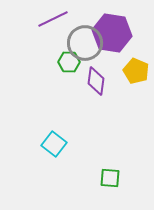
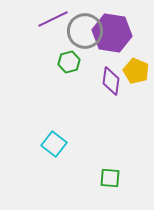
gray circle: moved 12 px up
green hexagon: rotated 15 degrees counterclockwise
purple diamond: moved 15 px right
